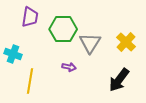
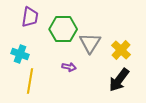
yellow cross: moved 5 px left, 8 px down
cyan cross: moved 7 px right
